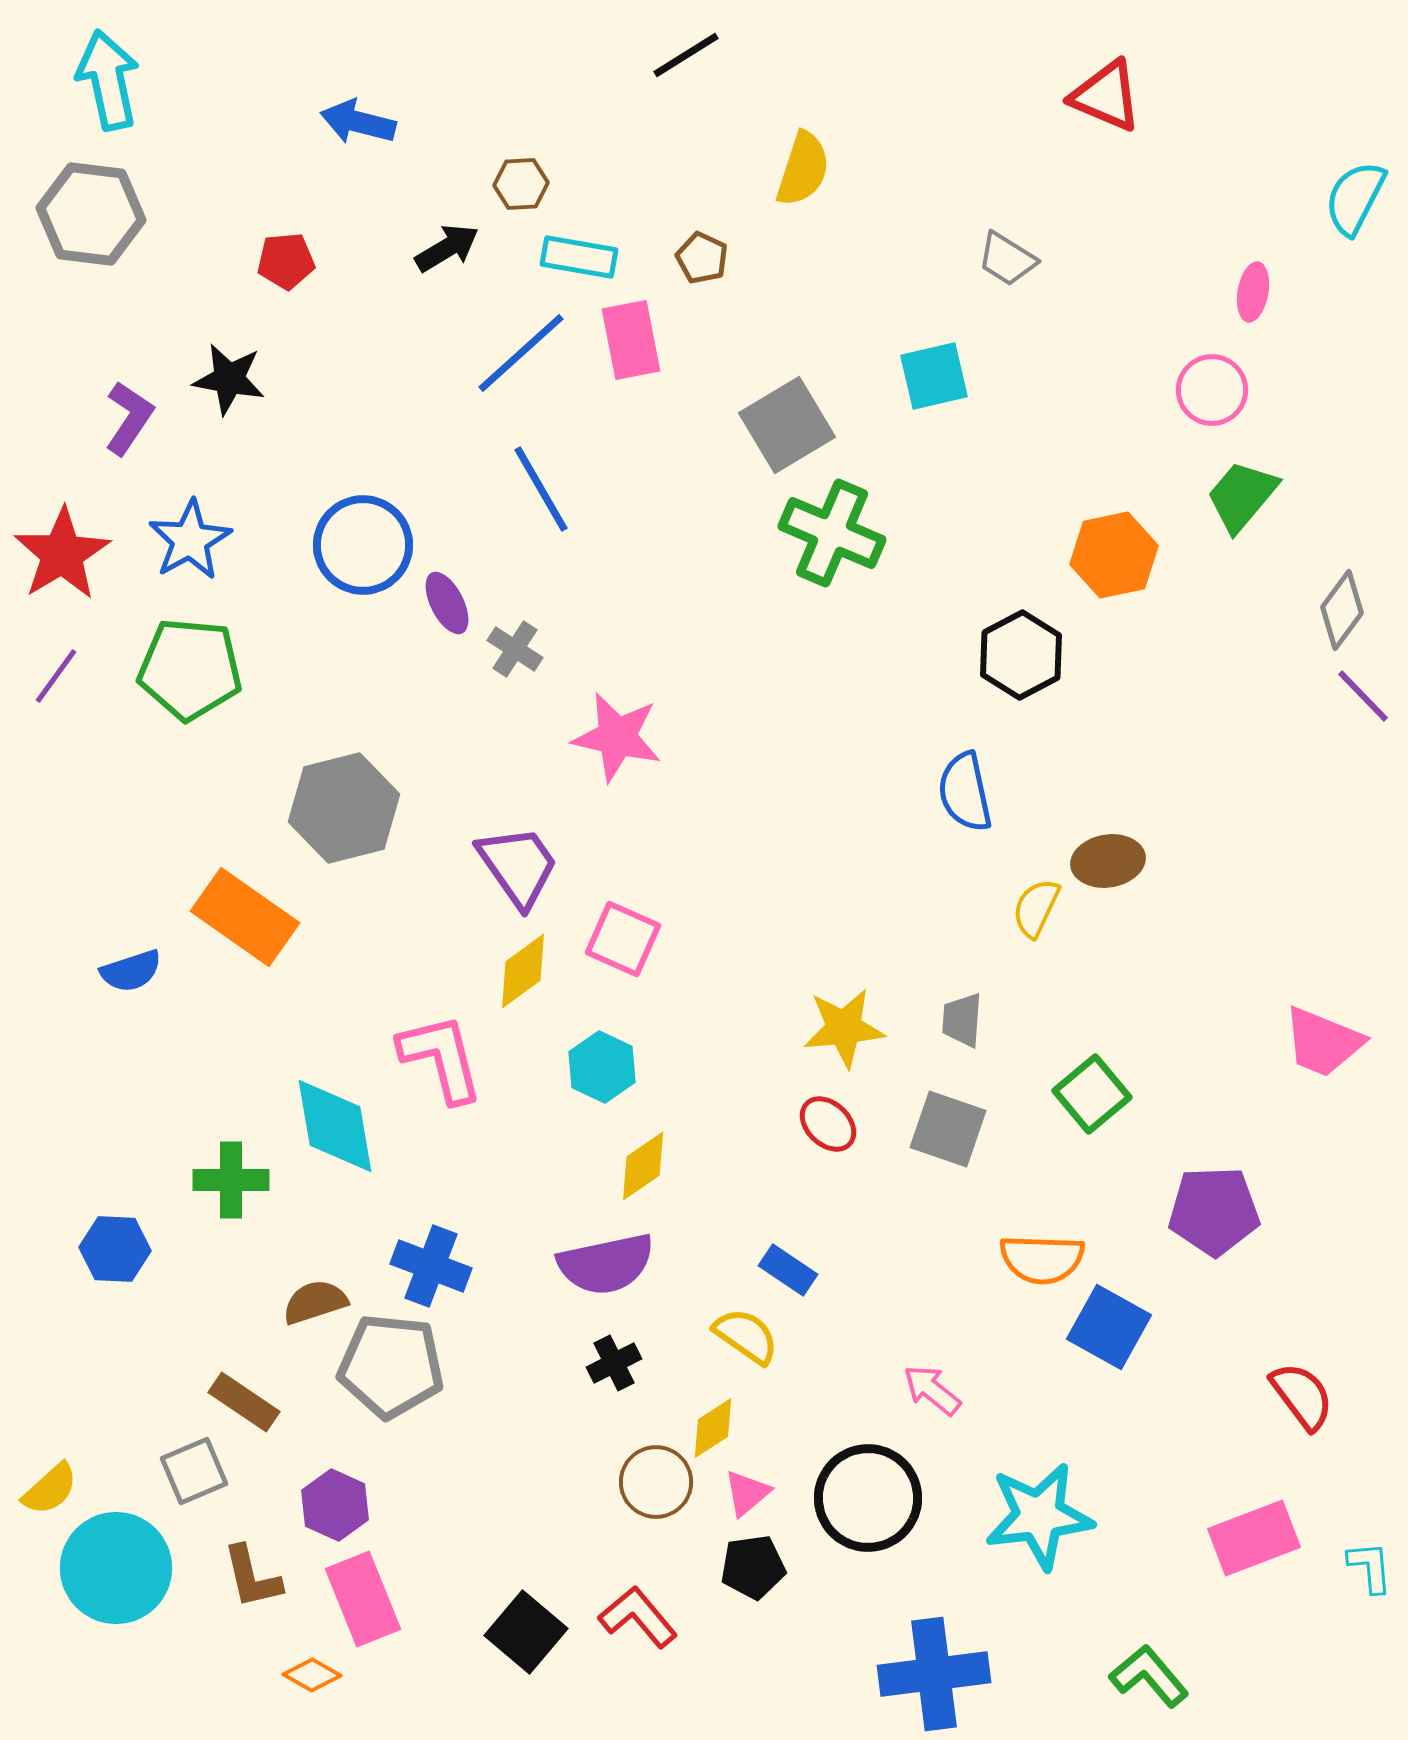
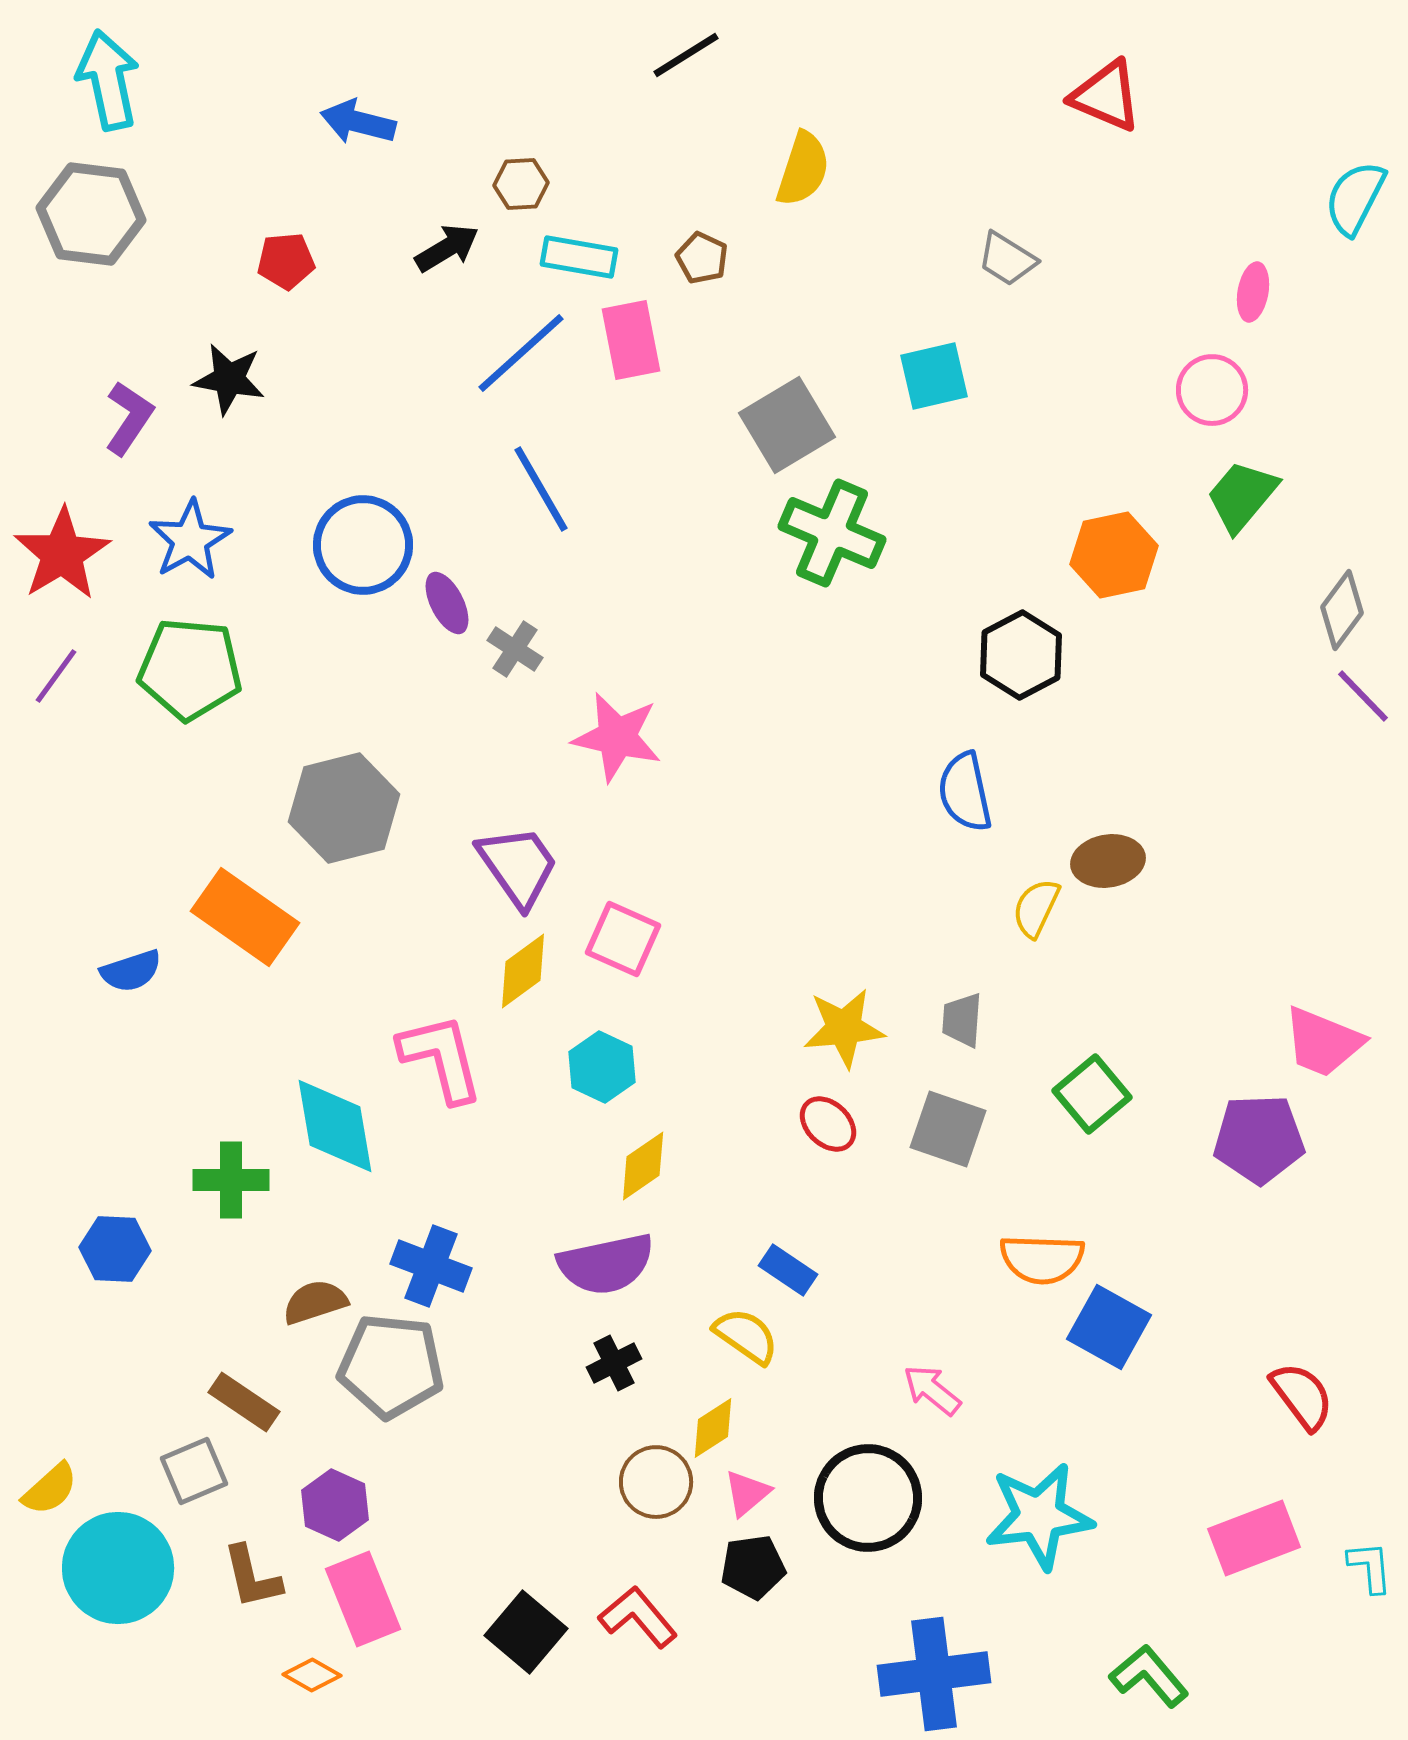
purple pentagon at (1214, 1211): moved 45 px right, 72 px up
cyan circle at (116, 1568): moved 2 px right
